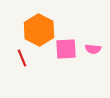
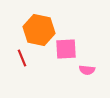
orange hexagon: rotated 16 degrees counterclockwise
pink semicircle: moved 6 px left, 21 px down
